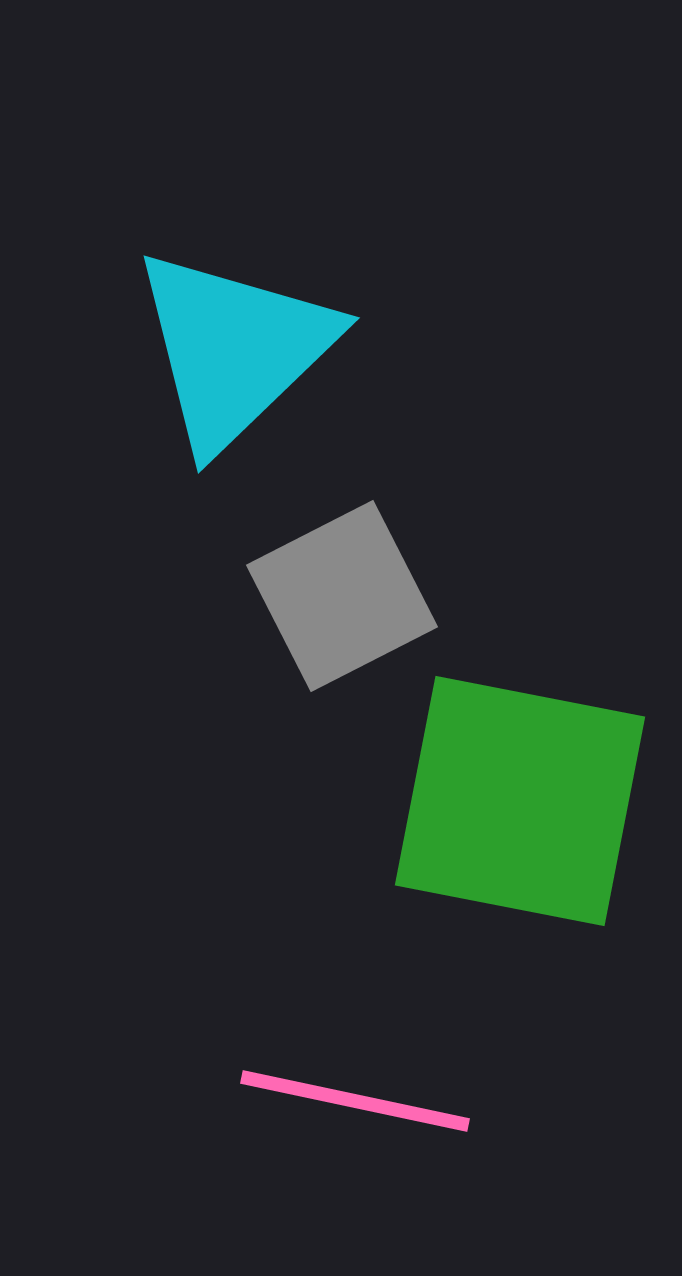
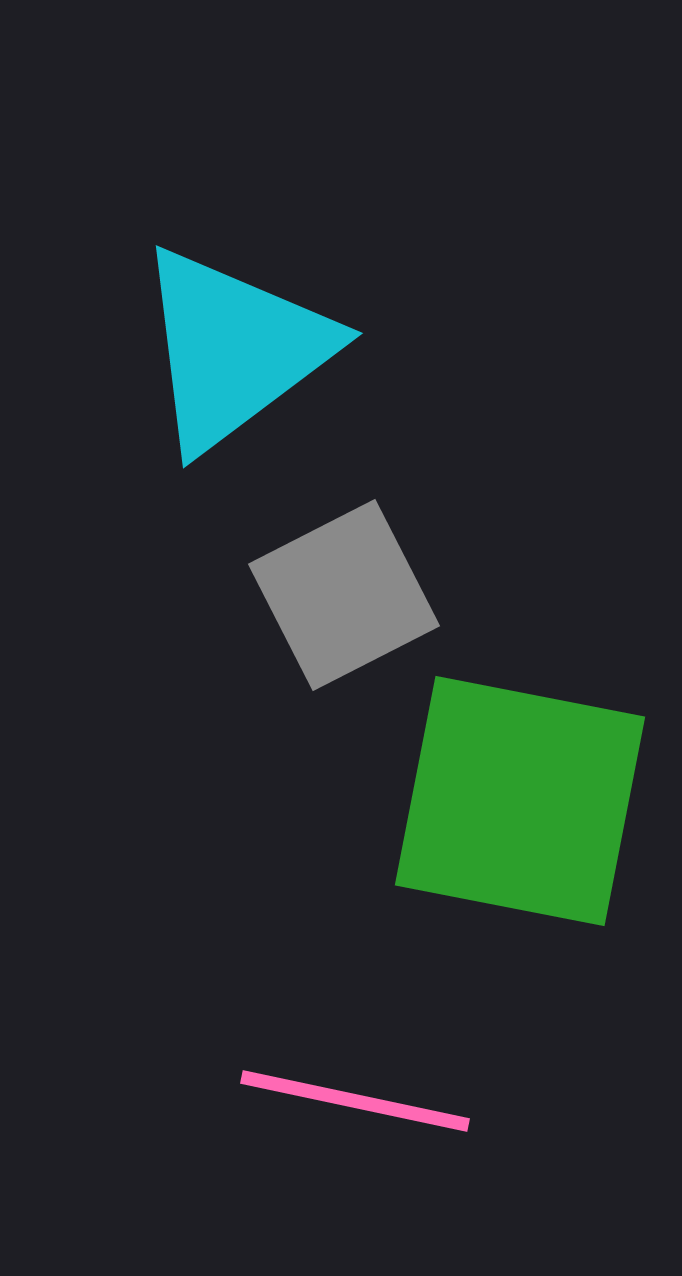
cyan triangle: rotated 7 degrees clockwise
gray square: moved 2 px right, 1 px up
